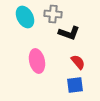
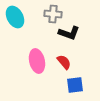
cyan ellipse: moved 10 px left
red semicircle: moved 14 px left
